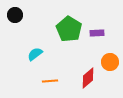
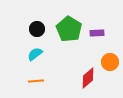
black circle: moved 22 px right, 14 px down
orange line: moved 14 px left
